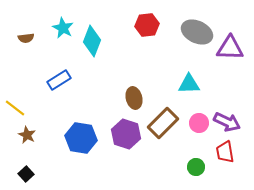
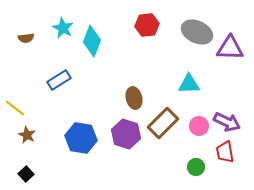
pink circle: moved 3 px down
